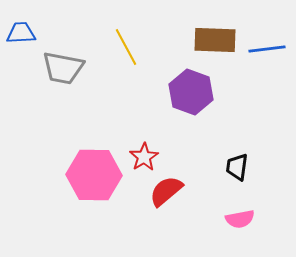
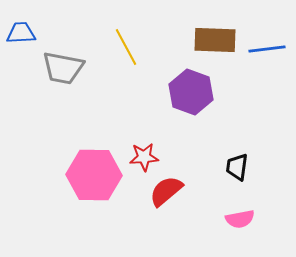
red star: rotated 28 degrees clockwise
